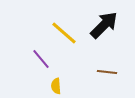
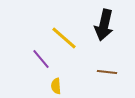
black arrow: rotated 148 degrees clockwise
yellow line: moved 5 px down
